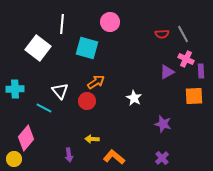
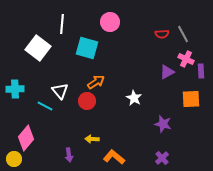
orange square: moved 3 px left, 3 px down
cyan line: moved 1 px right, 2 px up
